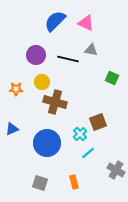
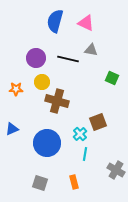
blue semicircle: rotated 30 degrees counterclockwise
purple circle: moved 3 px down
brown cross: moved 2 px right, 1 px up
cyan line: moved 3 px left, 1 px down; rotated 40 degrees counterclockwise
